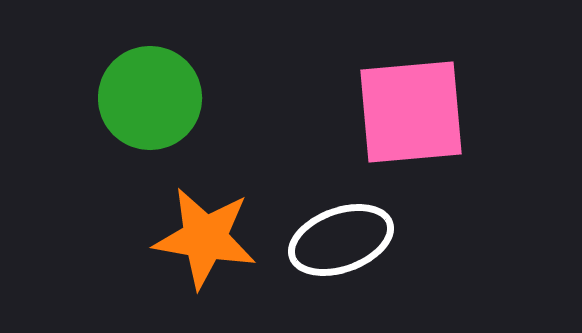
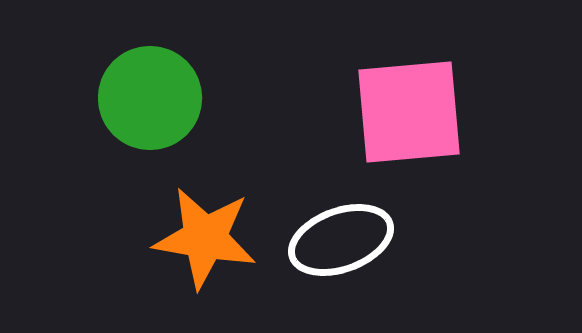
pink square: moved 2 px left
